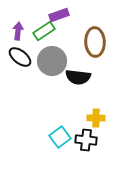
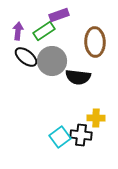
black ellipse: moved 6 px right
black cross: moved 5 px left, 5 px up
